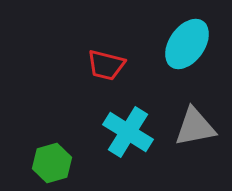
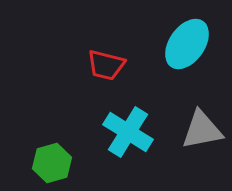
gray triangle: moved 7 px right, 3 px down
